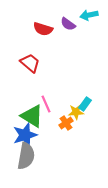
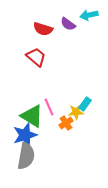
red trapezoid: moved 6 px right, 6 px up
pink line: moved 3 px right, 3 px down
